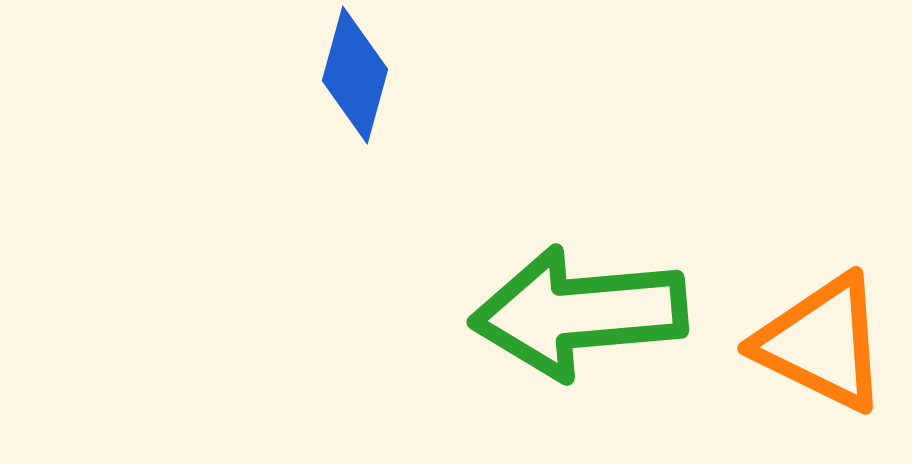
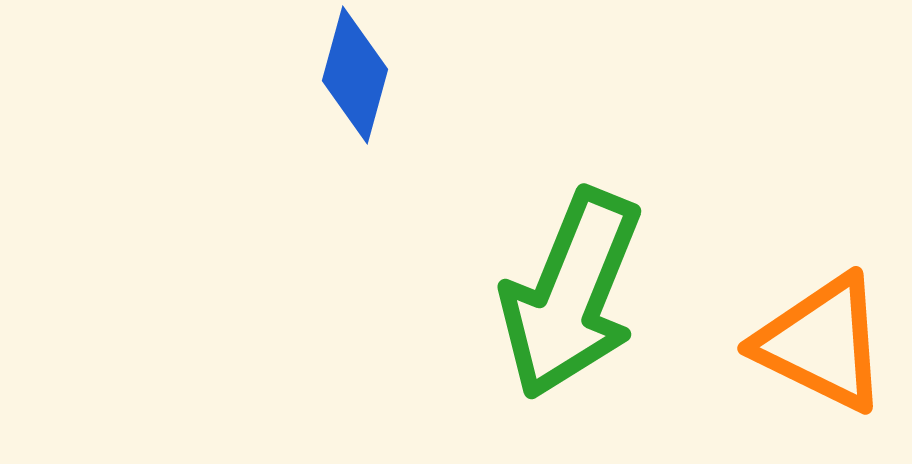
green arrow: moved 8 px left, 19 px up; rotated 63 degrees counterclockwise
